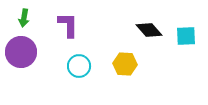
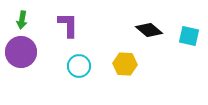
green arrow: moved 2 px left, 2 px down
black diamond: rotated 8 degrees counterclockwise
cyan square: moved 3 px right; rotated 15 degrees clockwise
